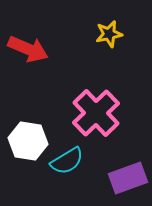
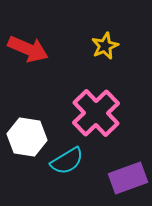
yellow star: moved 4 px left, 12 px down; rotated 12 degrees counterclockwise
white hexagon: moved 1 px left, 4 px up
